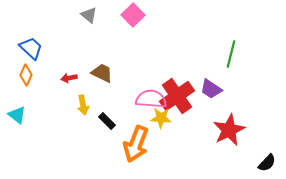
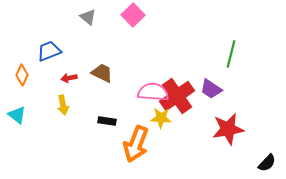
gray triangle: moved 1 px left, 2 px down
blue trapezoid: moved 18 px right, 3 px down; rotated 65 degrees counterclockwise
orange diamond: moved 4 px left
pink semicircle: moved 2 px right, 7 px up
yellow arrow: moved 20 px left
black rectangle: rotated 36 degrees counterclockwise
red star: moved 1 px left, 1 px up; rotated 16 degrees clockwise
